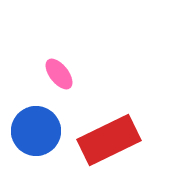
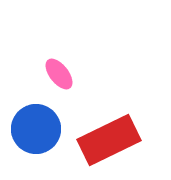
blue circle: moved 2 px up
